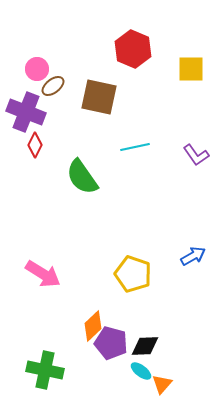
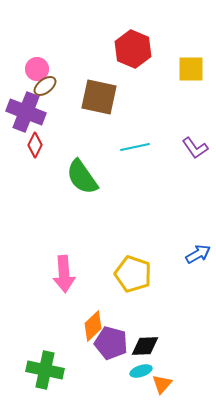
brown ellipse: moved 8 px left
purple L-shape: moved 1 px left, 7 px up
blue arrow: moved 5 px right, 2 px up
pink arrow: moved 21 px right; rotated 54 degrees clockwise
cyan ellipse: rotated 55 degrees counterclockwise
